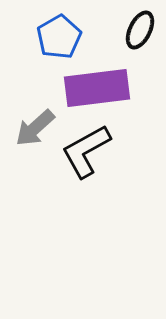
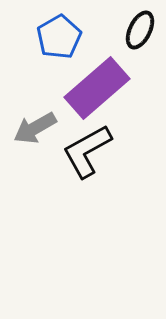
purple rectangle: rotated 34 degrees counterclockwise
gray arrow: rotated 12 degrees clockwise
black L-shape: moved 1 px right
